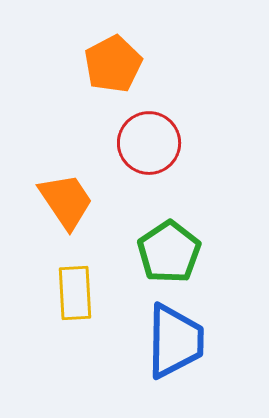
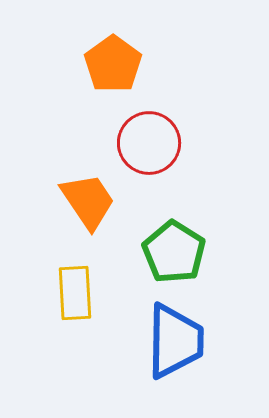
orange pentagon: rotated 8 degrees counterclockwise
orange trapezoid: moved 22 px right
green pentagon: moved 5 px right; rotated 6 degrees counterclockwise
